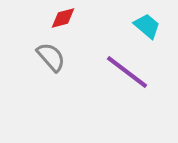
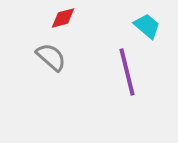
gray semicircle: rotated 8 degrees counterclockwise
purple line: rotated 39 degrees clockwise
